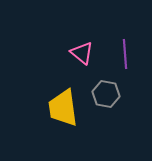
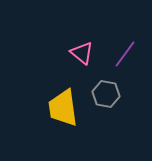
purple line: rotated 40 degrees clockwise
